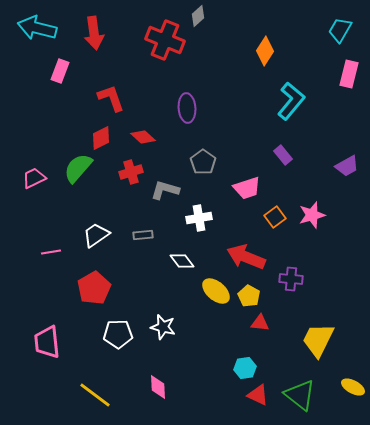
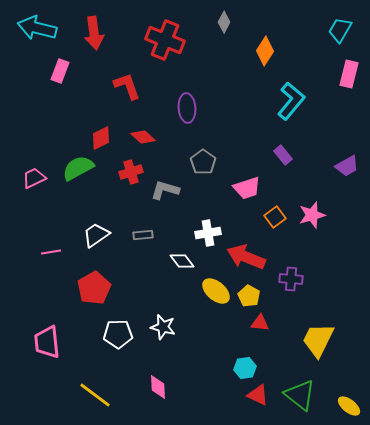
gray diamond at (198, 16): moved 26 px right, 6 px down; rotated 20 degrees counterclockwise
red L-shape at (111, 98): moved 16 px right, 12 px up
green semicircle at (78, 168): rotated 20 degrees clockwise
white cross at (199, 218): moved 9 px right, 15 px down
yellow ellipse at (353, 387): moved 4 px left, 19 px down; rotated 10 degrees clockwise
